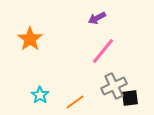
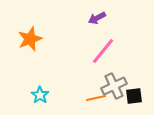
orange star: rotated 15 degrees clockwise
black square: moved 4 px right, 2 px up
orange line: moved 21 px right, 4 px up; rotated 24 degrees clockwise
